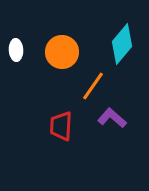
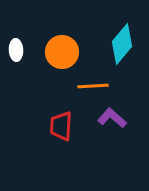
orange line: rotated 52 degrees clockwise
